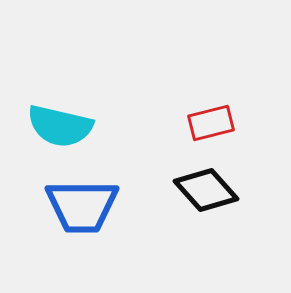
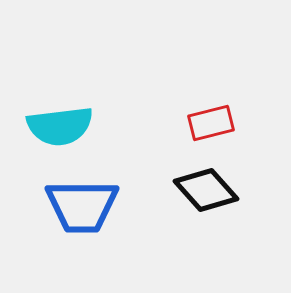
cyan semicircle: rotated 20 degrees counterclockwise
